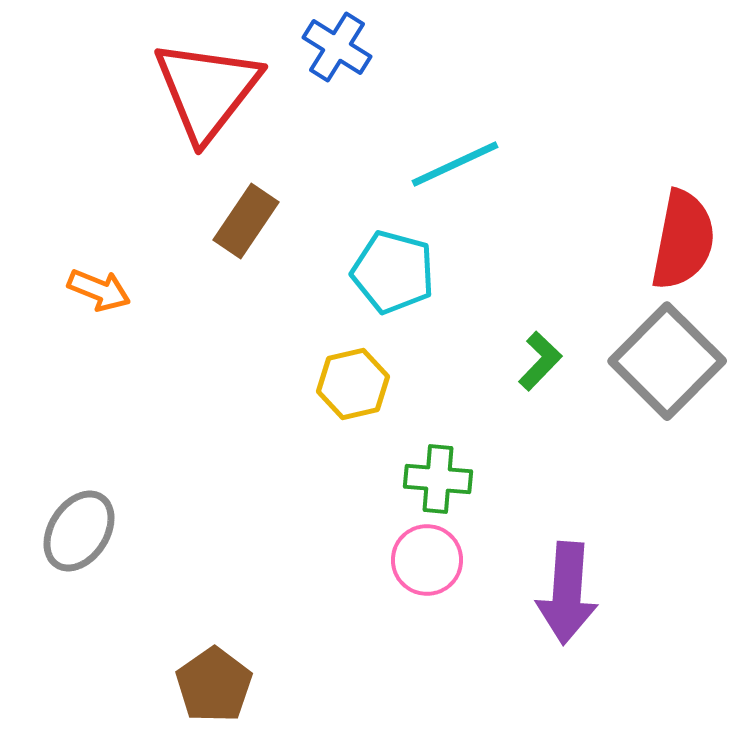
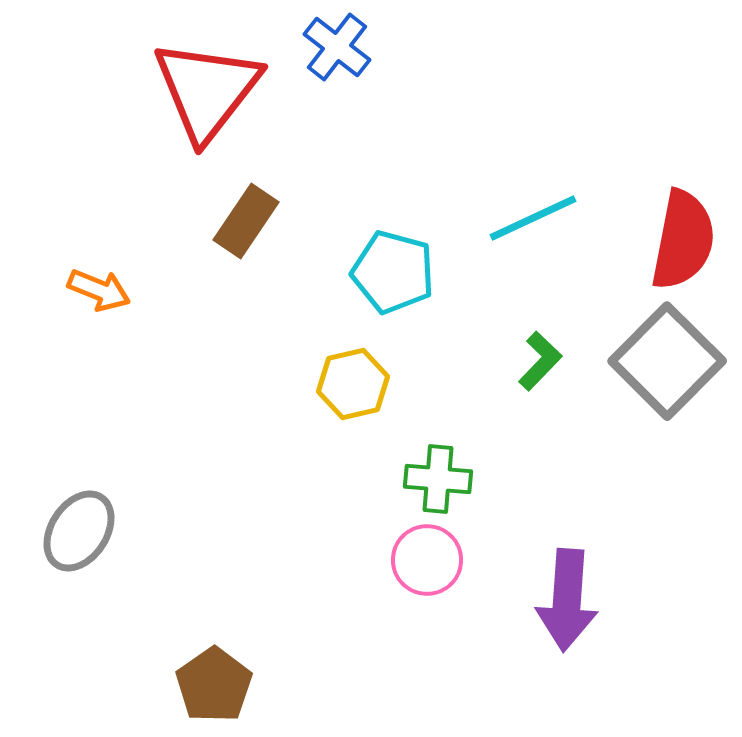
blue cross: rotated 6 degrees clockwise
cyan line: moved 78 px right, 54 px down
purple arrow: moved 7 px down
